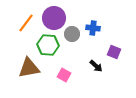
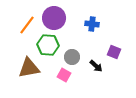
orange line: moved 1 px right, 2 px down
blue cross: moved 1 px left, 4 px up
gray circle: moved 23 px down
